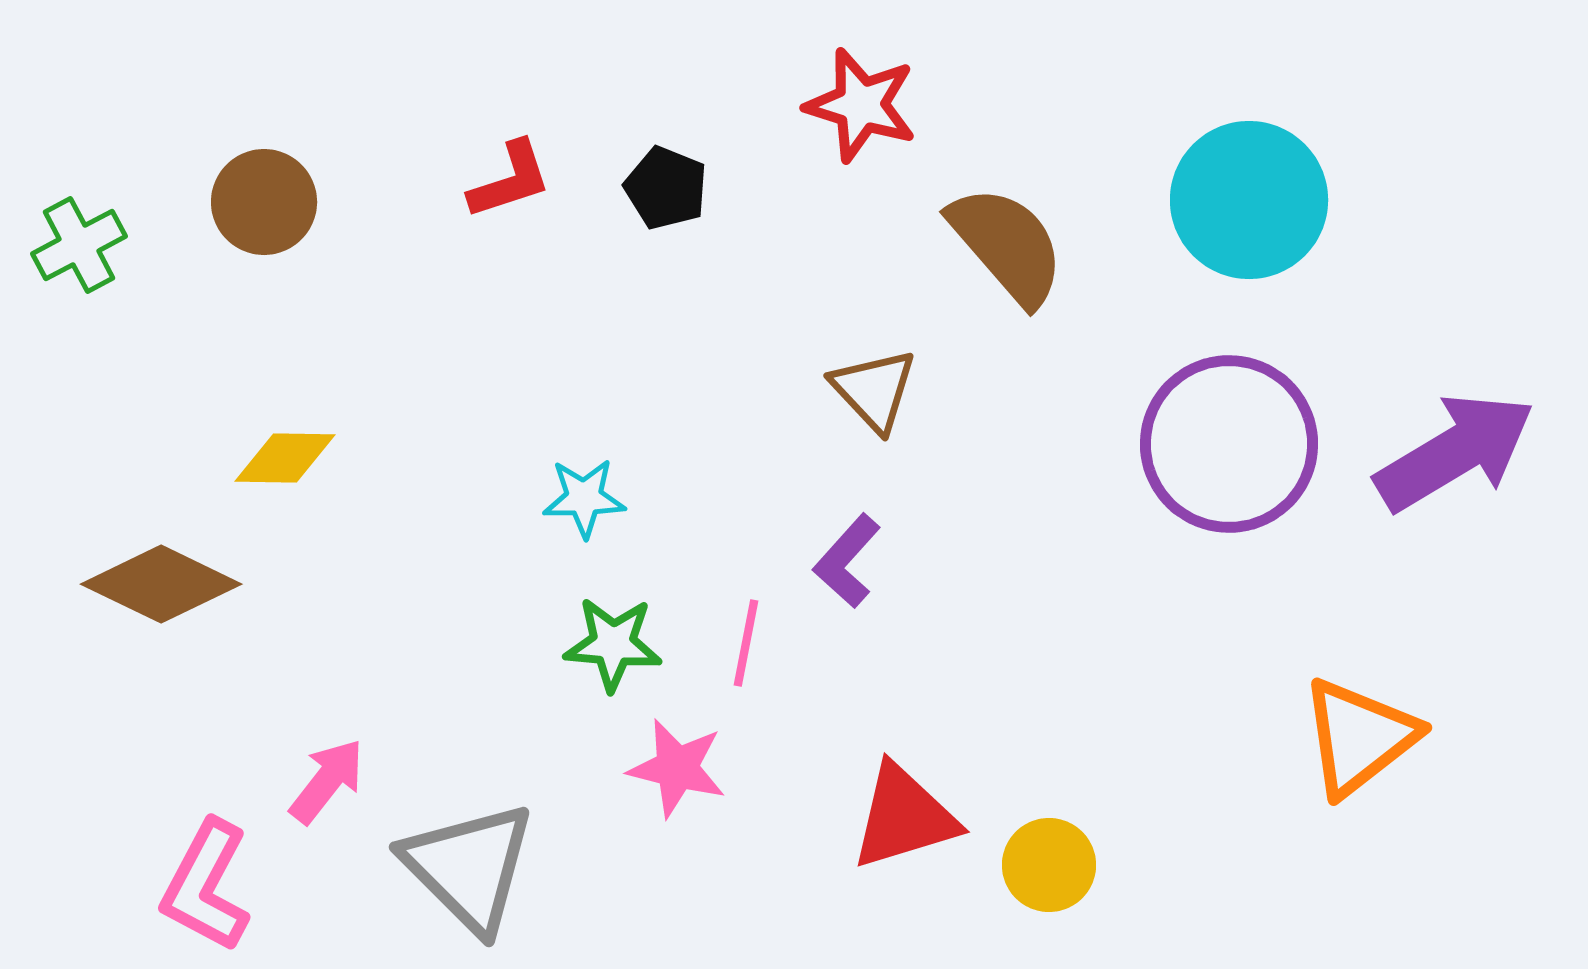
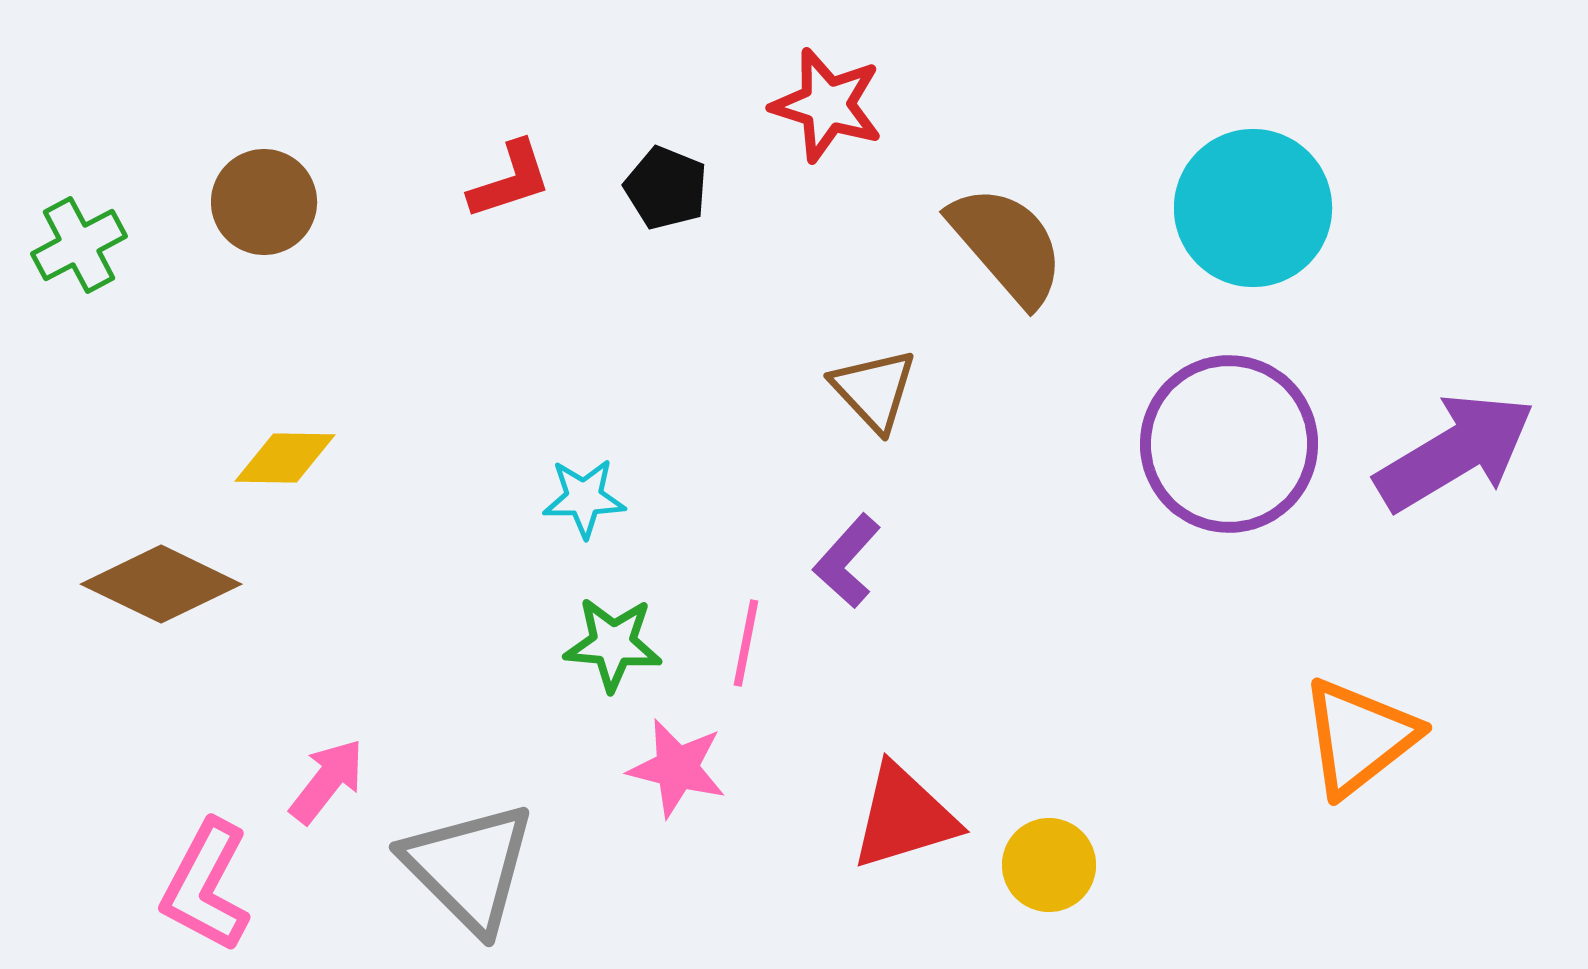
red star: moved 34 px left
cyan circle: moved 4 px right, 8 px down
